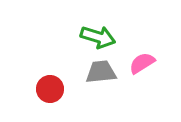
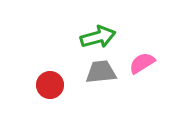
green arrow: rotated 32 degrees counterclockwise
red circle: moved 4 px up
